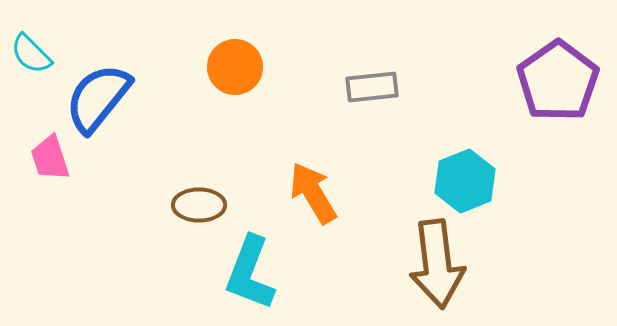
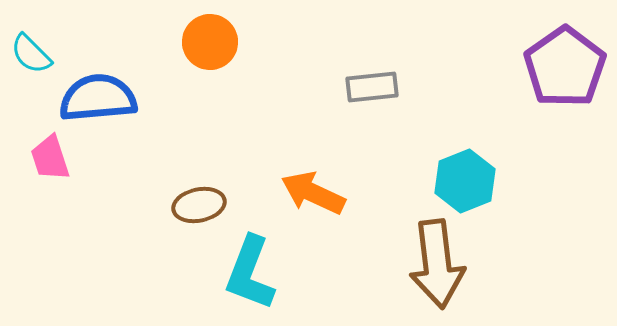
orange circle: moved 25 px left, 25 px up
purple pentagon: moved 7 px right, 14 px up
blue semicircle: rotated 46 degrees clockwise
orange arrow: rotated 34 degrees counterclockwise
brown ellipse: rotated 12 degrees counterclockwise
